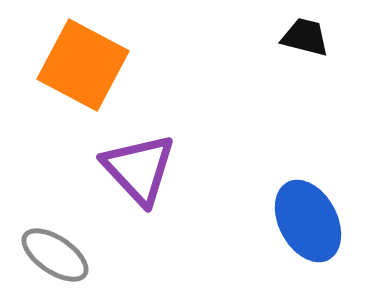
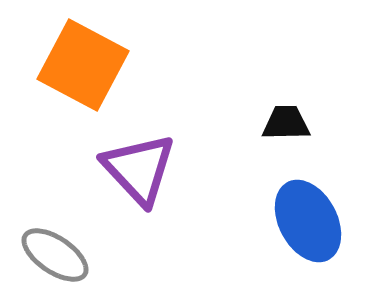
black trapezoid: moved 19 px left, 86 px down; rotated 15 degrees counterclockwise
